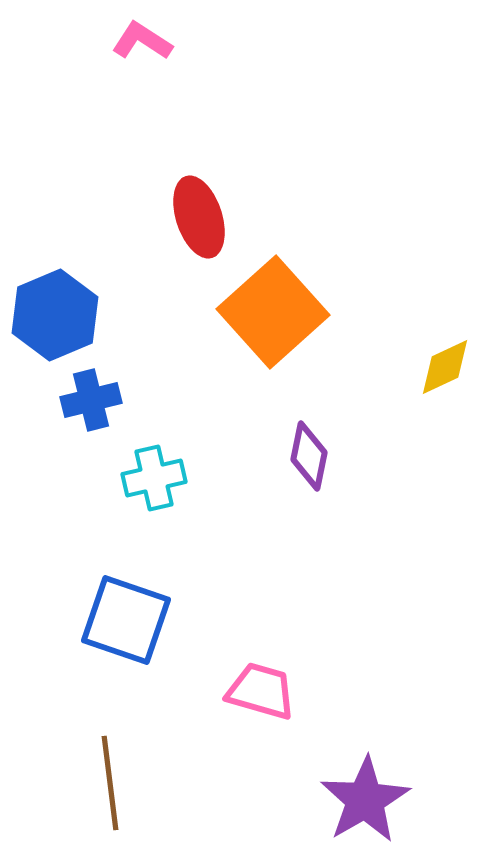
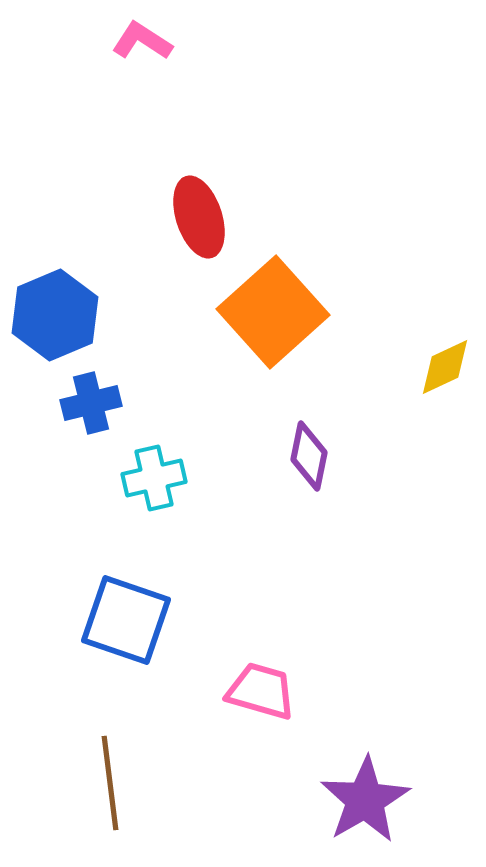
blue cross: moved 3 px down
